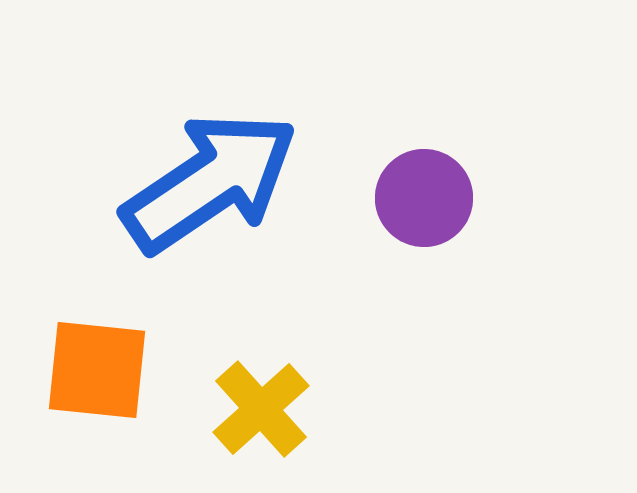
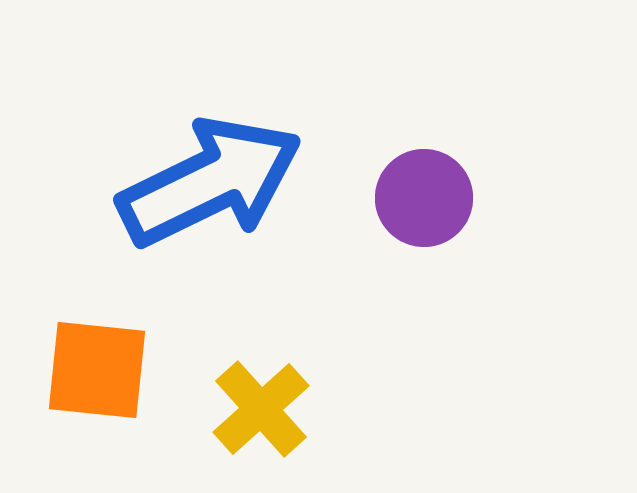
blue arrow: rotated 8 degrees clockwise
